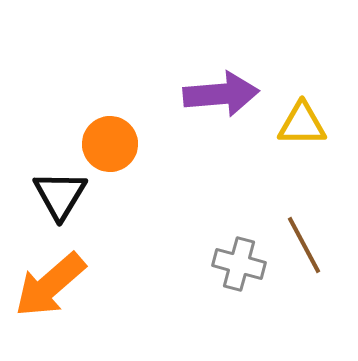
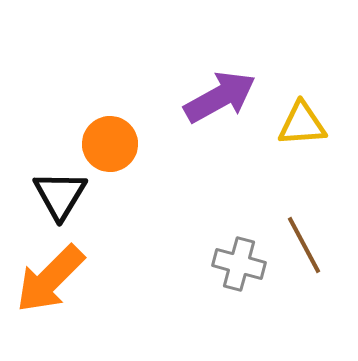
purple arrow: moved 1 px left, 3 px down; rotated 24 degrees counterclockwise
yellow triangle: rotated 4 degrees counterclockwise
orange arrow: moved 6 px up; rotated 4 degrees counterclockwise
